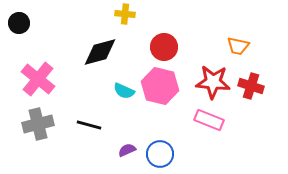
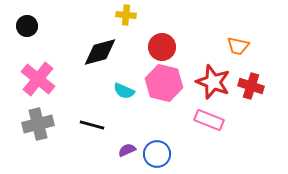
yellow cross: moved 1 px right, 1 px down
black circle: moved 8 px right, 3 px down
red circle: moved 2 px left
red star: rotated 16 degrees clockwise
pink hexagon: moved 4 px right, 3 px up
black line: moved 3 px right
blue circle: moved 3 px left
